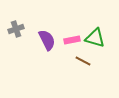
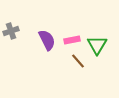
gray cross: moved 5 px left, 2 px down
green triangle: moved 2 px right, 7 px down; rotated 45 degrees clockwise
brown line: moved 5 px left; rotated 21 degrees clockwise
